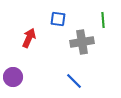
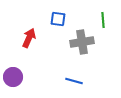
blue line: rotated 30 degrees counterclockwise
